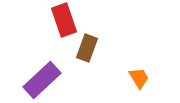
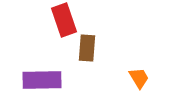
brown rectangle: rotated 16 degrees counterclockwise
purple rectangle: rotated 42 degrees clockwise
